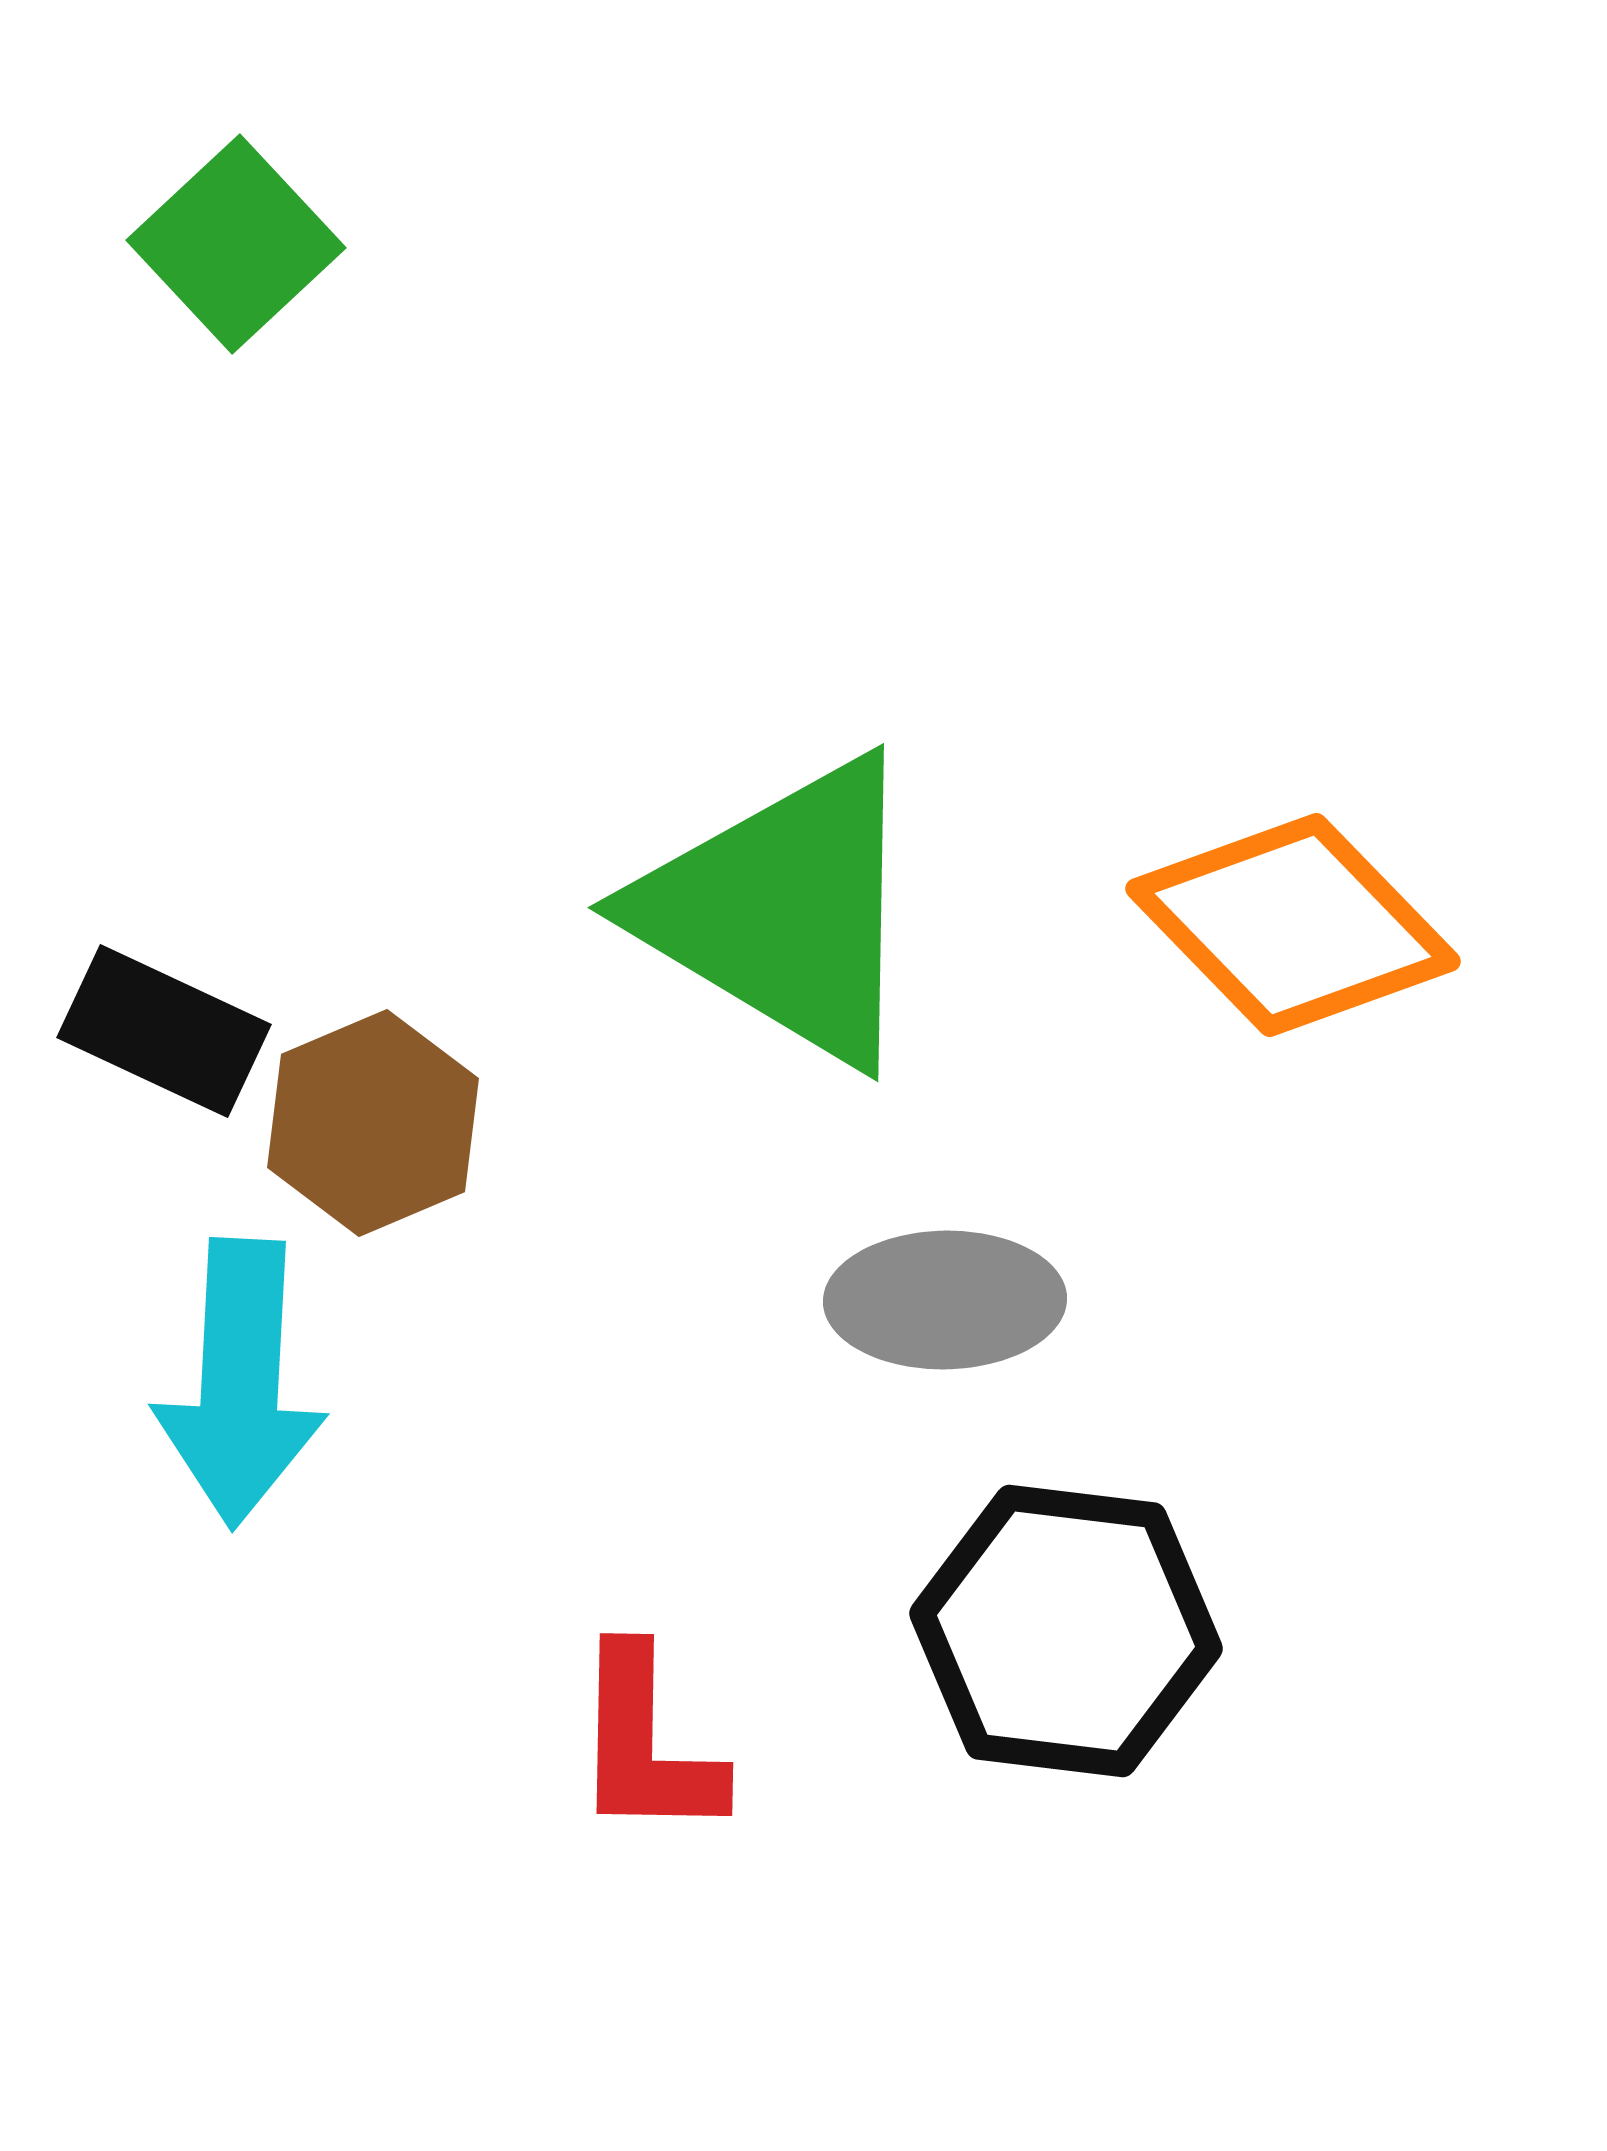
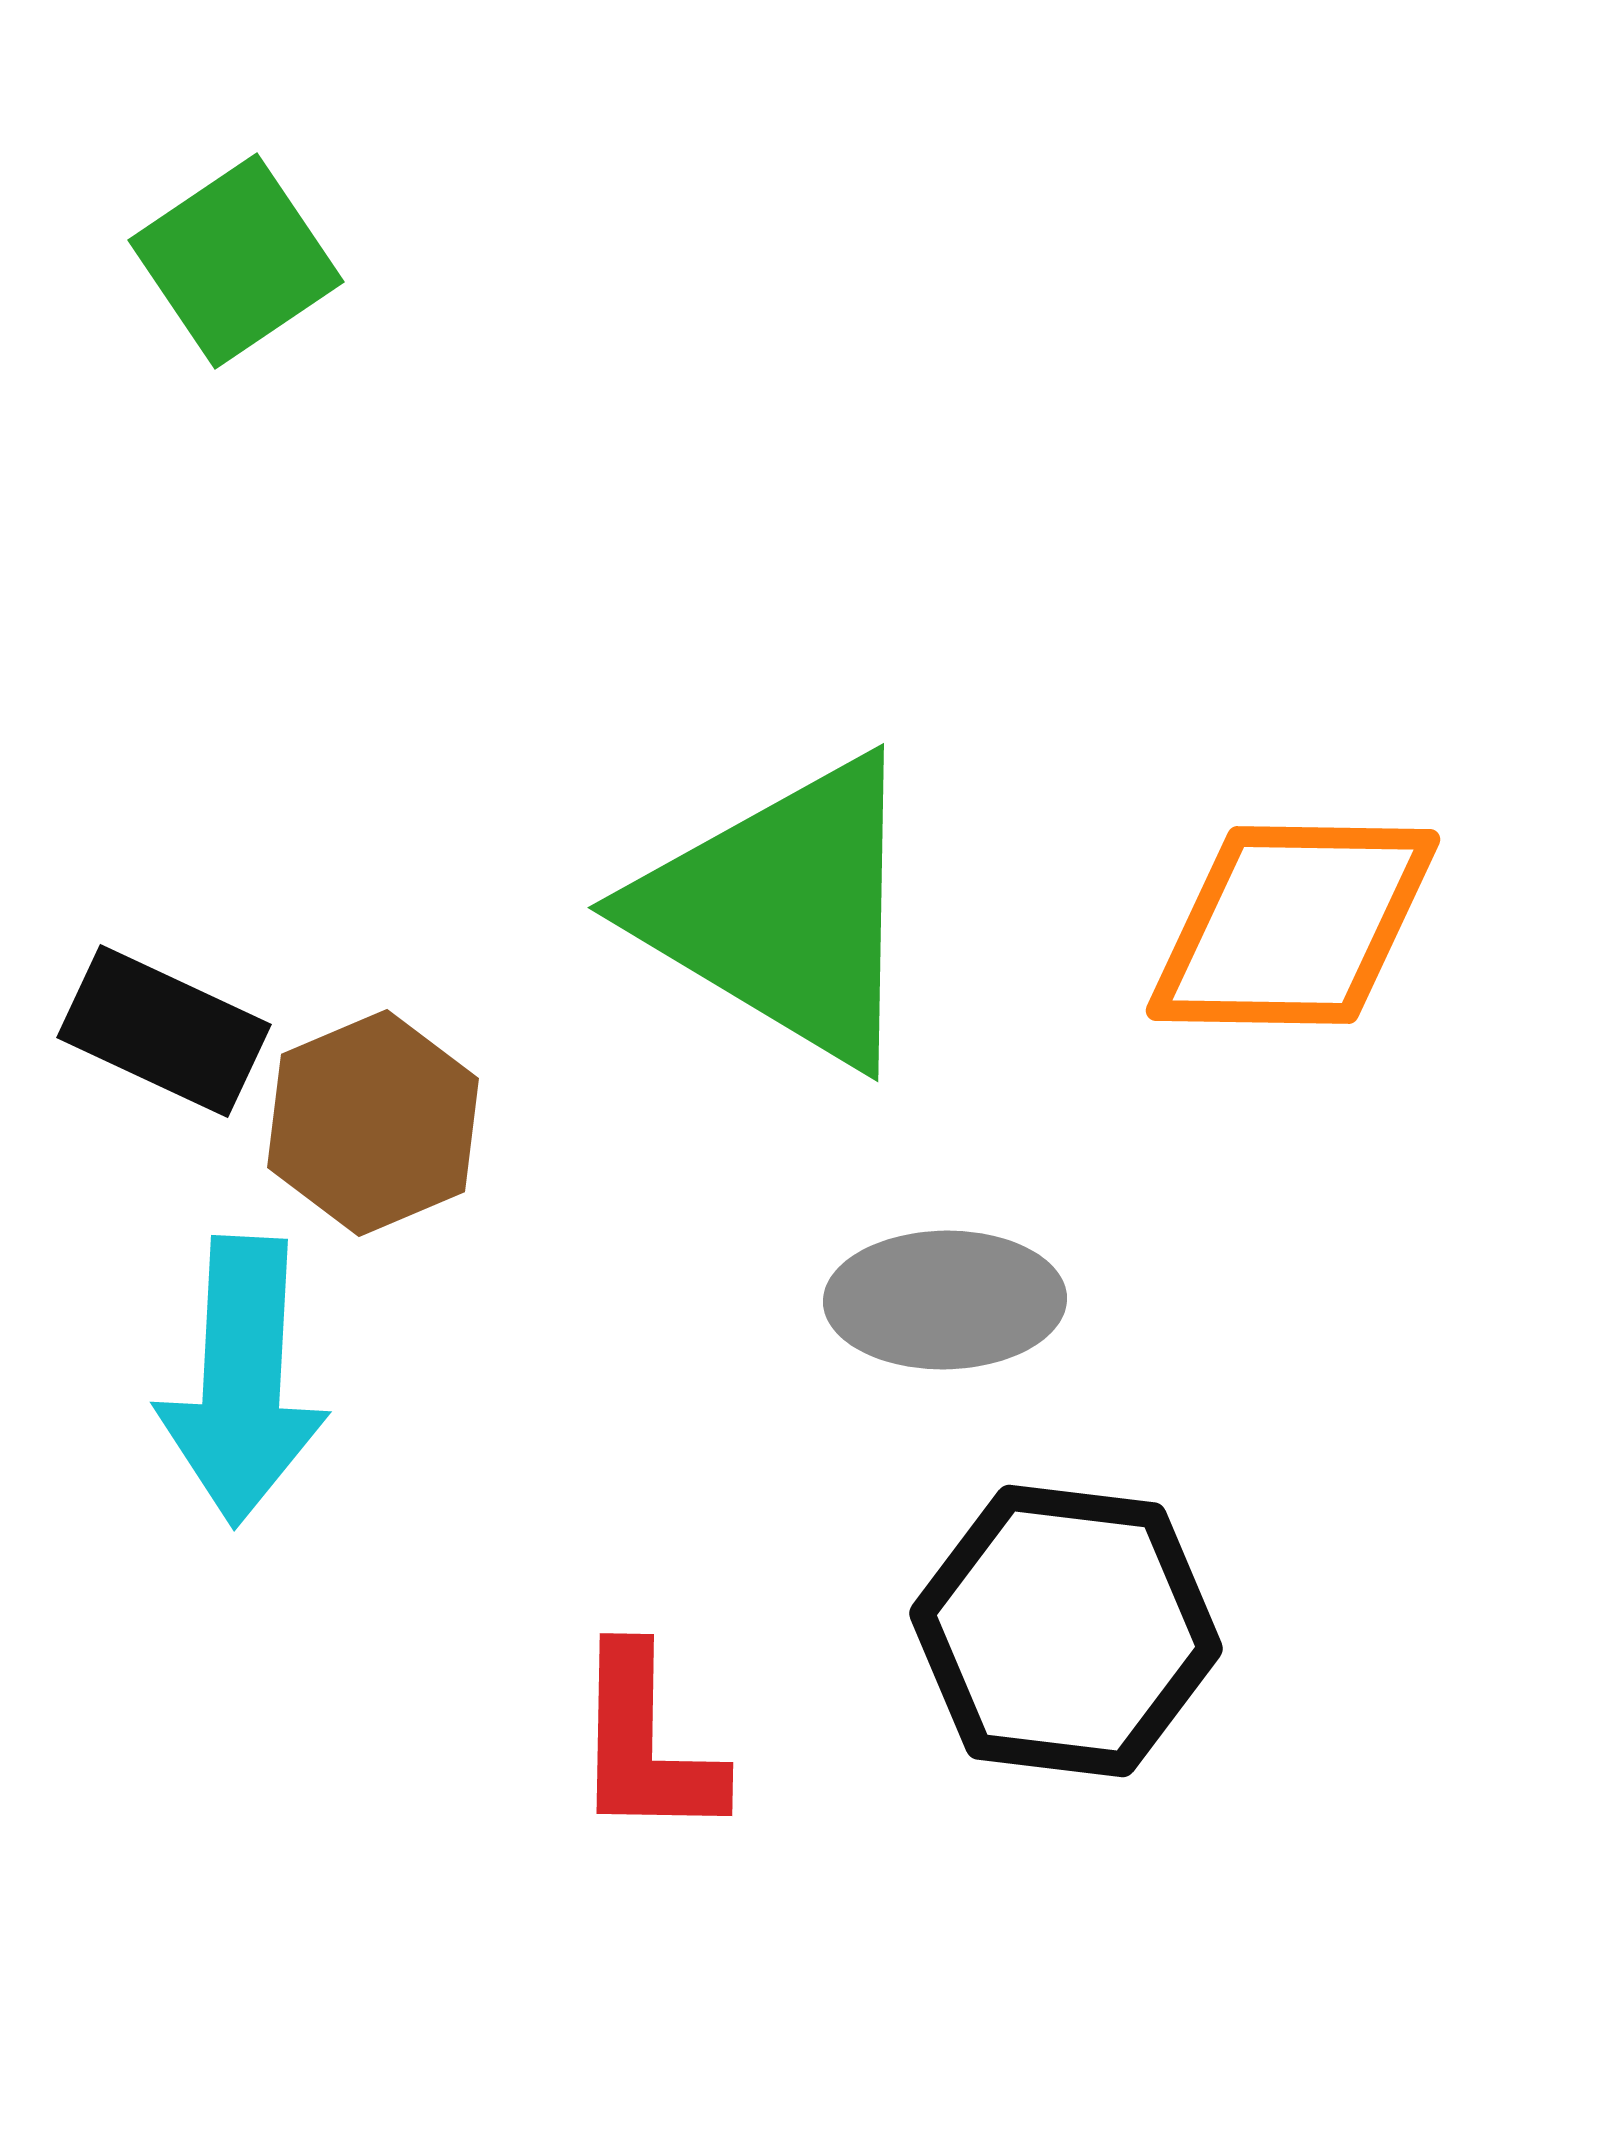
green square: moved 17 px down; rotated 9 degrees clockwise
orange diamond: rotated 45 degrees counterclockwise
cyan arrow: moved 2 px right, 2 px up
